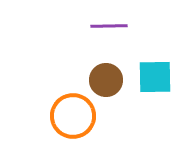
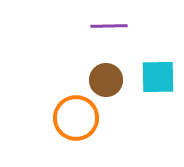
cyan square: moved 3 px right
orange circle: moved 3 px right, 2 px down
